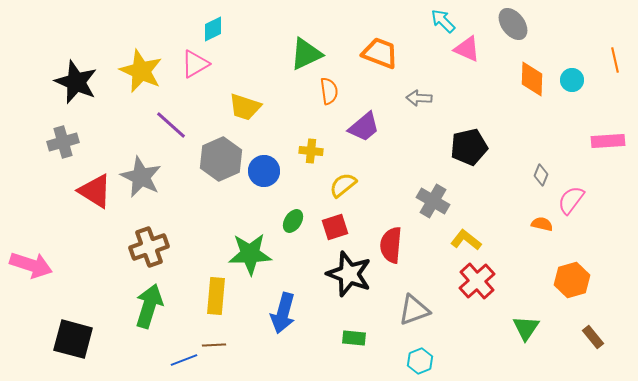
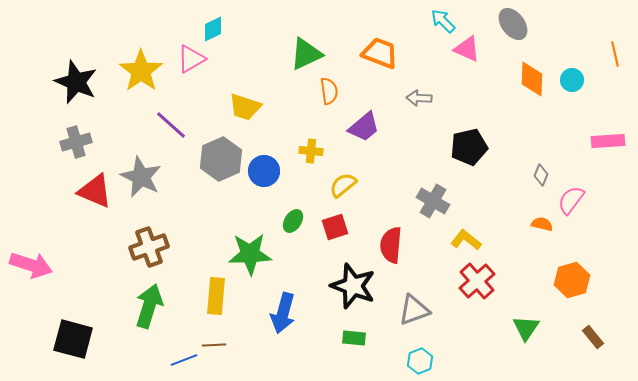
orange line at (615, 60): moved 6 px up
pink triangle at (195, 64): moved 4 px left, 5 px up
yellow star at (141, 71): rotated 12 degrees clockwise
gray cross at (63, 142): moved 13 px right
red triangle at (95, 191): rotated 9 degrees counterclockwise
black star at (349, 274): moved 4 px right, 12 px down
